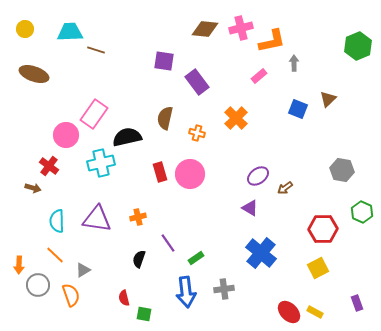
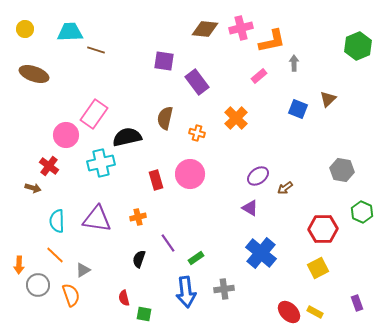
red rectangle at (160, 172): moved 4 px left, 8 px down
